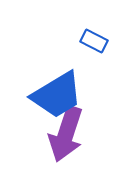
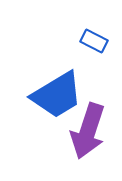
purple arrow: moved 22 px right, 3 px up
